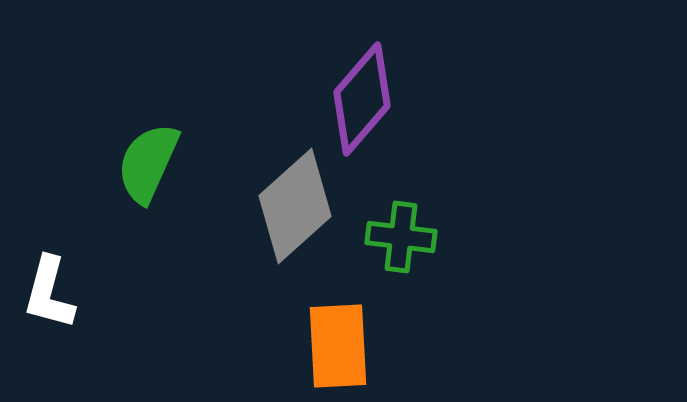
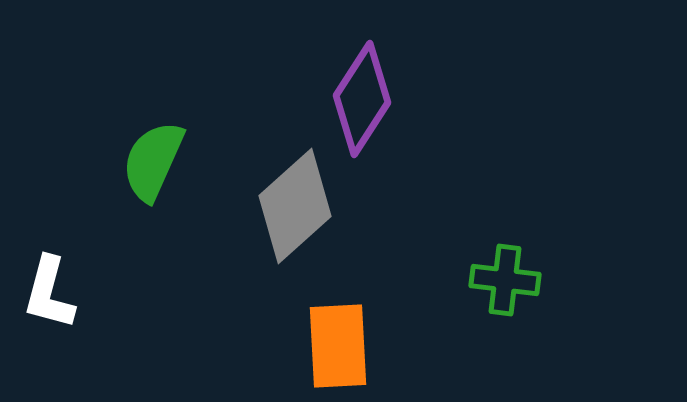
purple diamond: rotated 8 degrees counterclockwise
green semicircle: moved 5 px right, 2 px up
green cross: moved 104 px right, 43 px down
